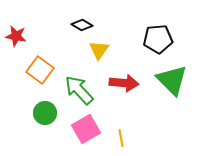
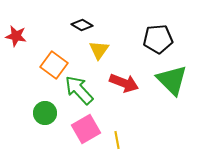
orange square: moved 14 px right, 5 px up
red arrow: rotated 16 degrees clockwise
yellow line: moved 4 px left, 2 px down
